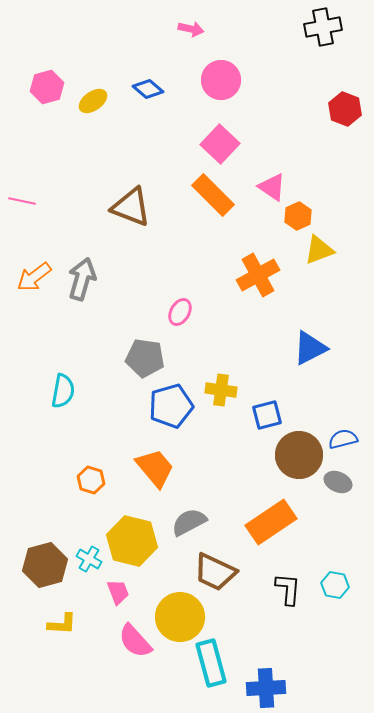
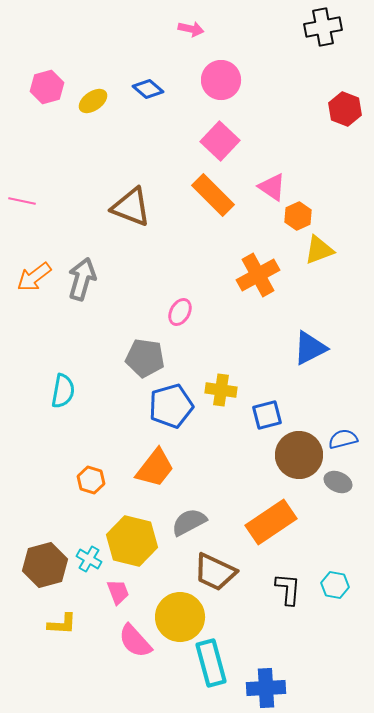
pink square at (220, 144): moved 3 px up
orange trapezoid at (155, 468): rotated 78 degrees clockwise
